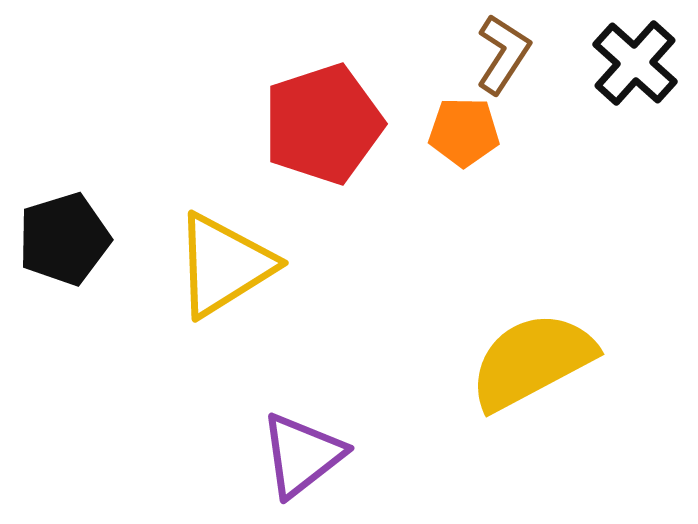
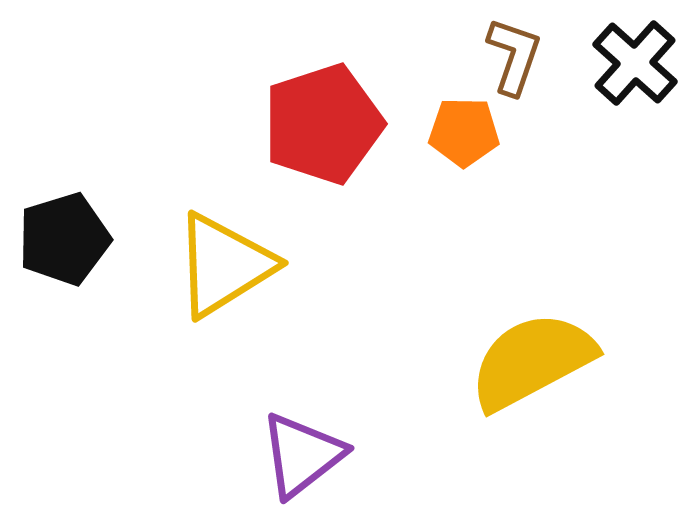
brown L-shape: moved 11 px right, 2 px down; rotated 14 degrees counterclockwise
